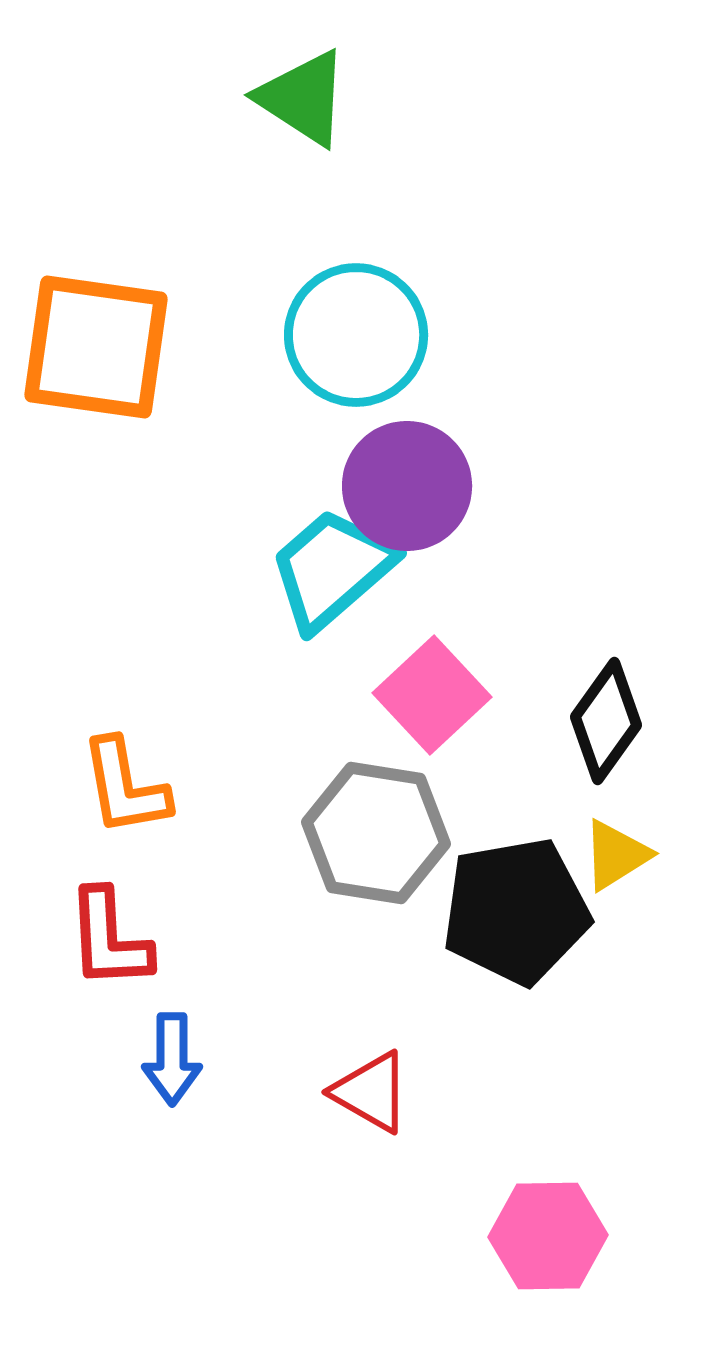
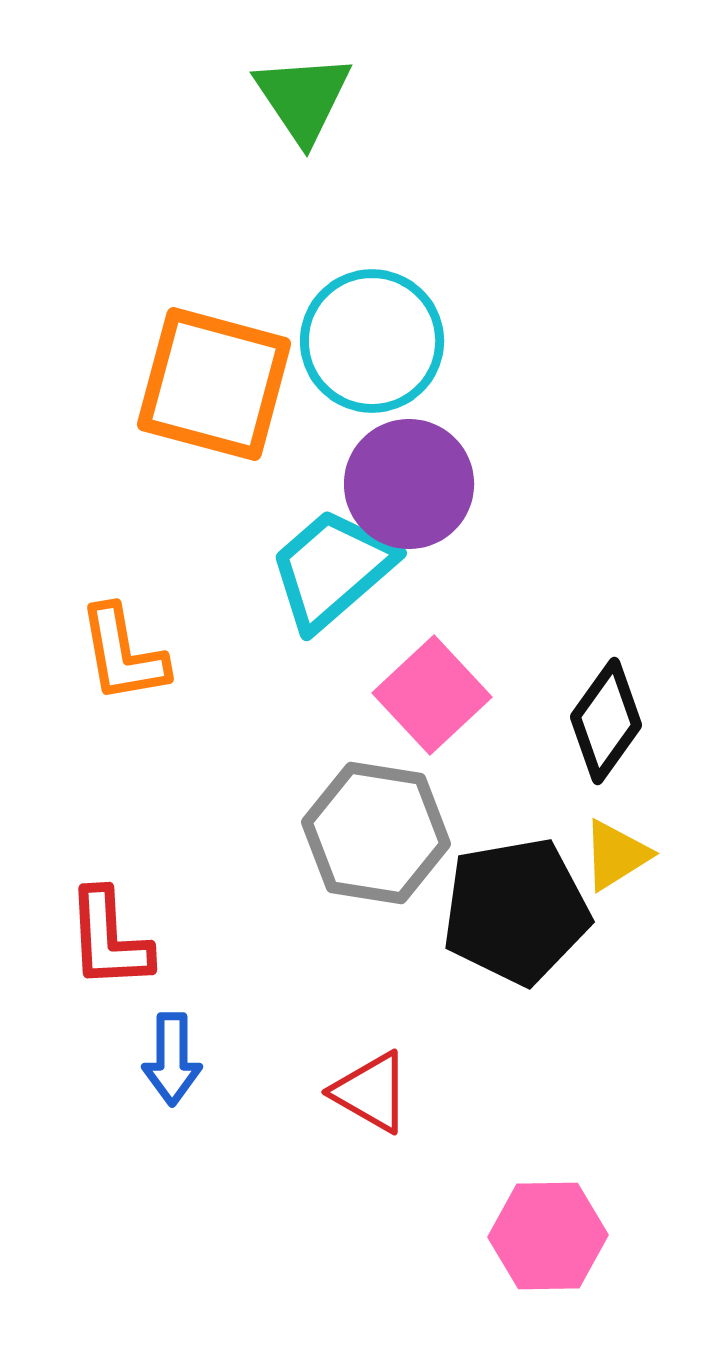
green triangle: rotated 23 degrees clockwise
cyan circle: moved 16 px right, 6 px down
orange square: moved 118 px right, 37 px down; rotated 7 degrees clockwise
purple circle: moved 2 px right, 2 px up
orange L-shape: moved 2 px left, 133 px up
